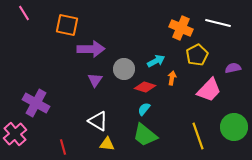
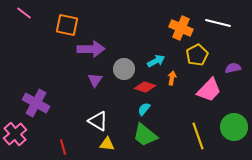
pink line: rotated 21 degrees counterclockwise
